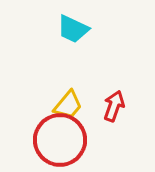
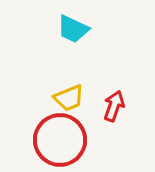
yellow trapezoid: moved 1 px right, 7 px up; rotated 28 degrees clockwise
